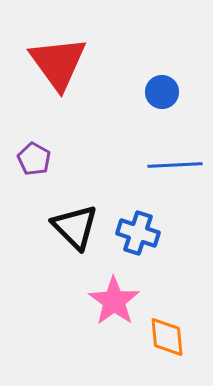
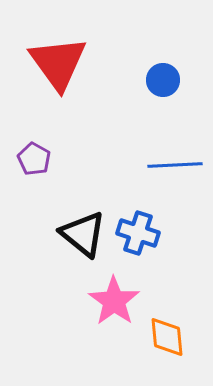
blue circle: moved 1 px right, 12 px up
black triangle: moved 8 px right, 7 px down; rotated 6 degrees counterclockwise
